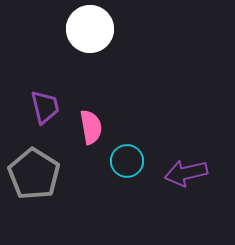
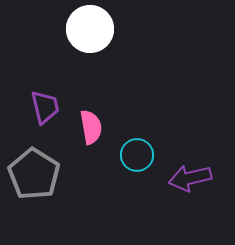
cyan circle: moved 10 px right, 6 px up
purple arrow: moved 4 px right, 5 px down
